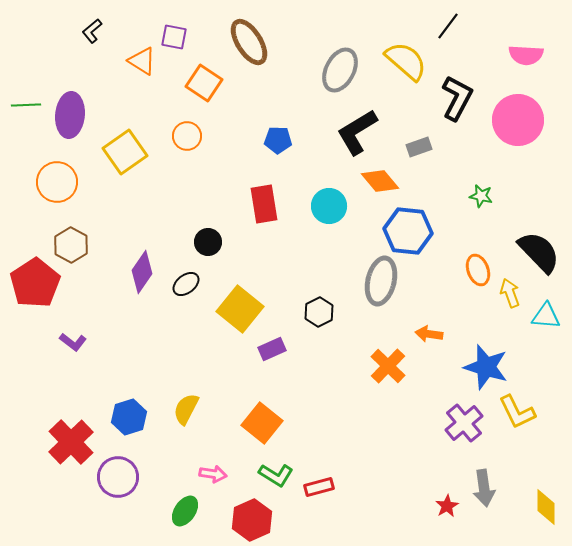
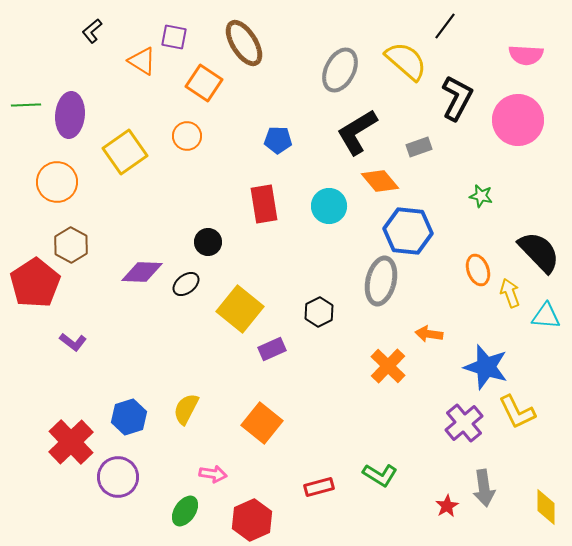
black line at (448, 26): moved 3 px left
brown ellipse at (249, 42): moved 5 px left, 1 px down
purple diamond at (142, 272): rotated 57 degrees clockwise
green L-shape at (276, 475): moved 104 px right
